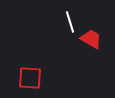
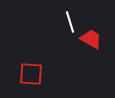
red square: moved 1 px right, 4 px up
